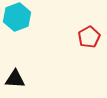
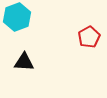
black triangle: moved 9 px right, 17 px up
